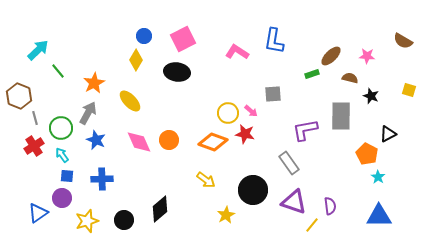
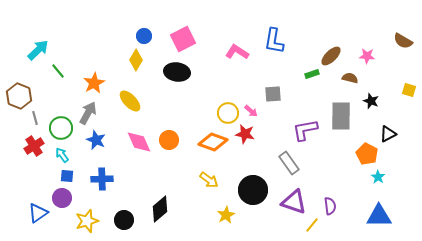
black star at (371, 96): moved 5 px down
yellow arrow at (206, 180): moved 3 px right
